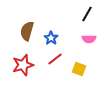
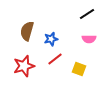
black line: rotated 28 degrees clockwise
blue star: moved 1 px down; rotated 24 degrees clockwise
red star: moved 1 px right, 1 px down
